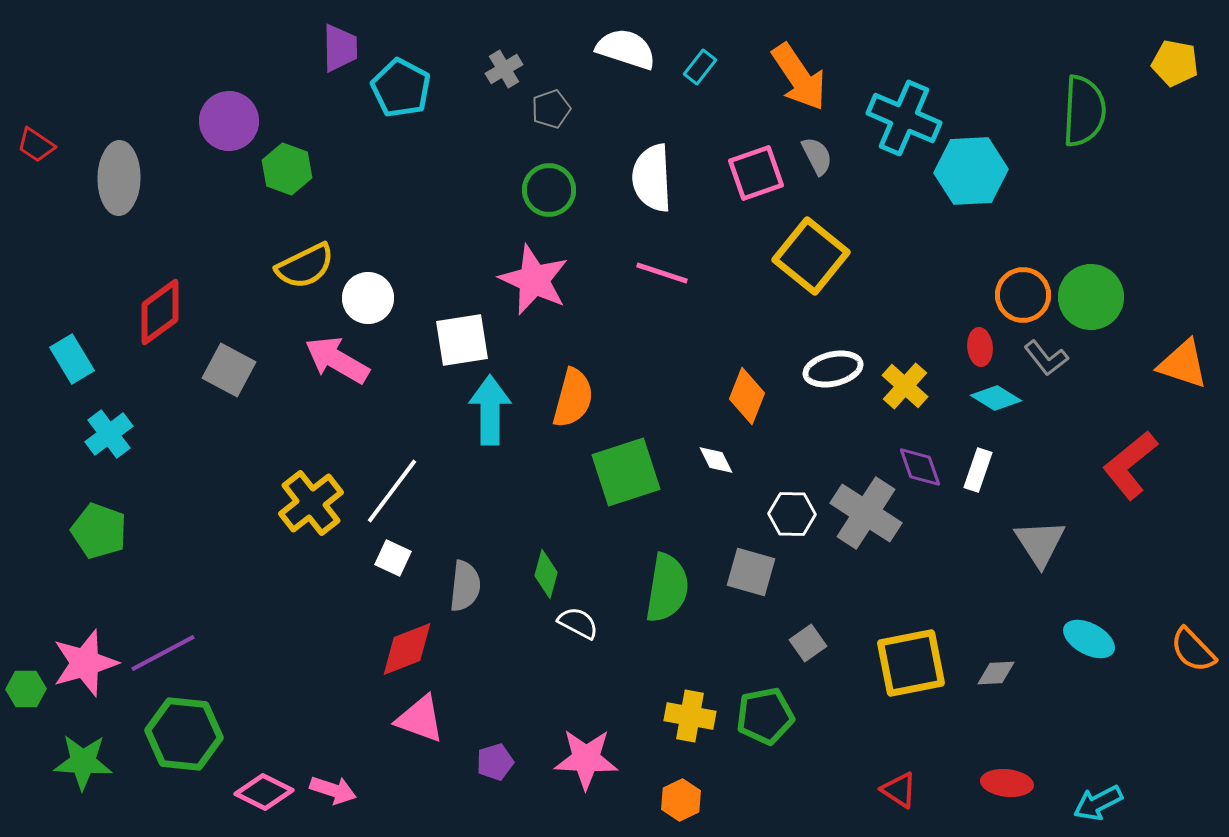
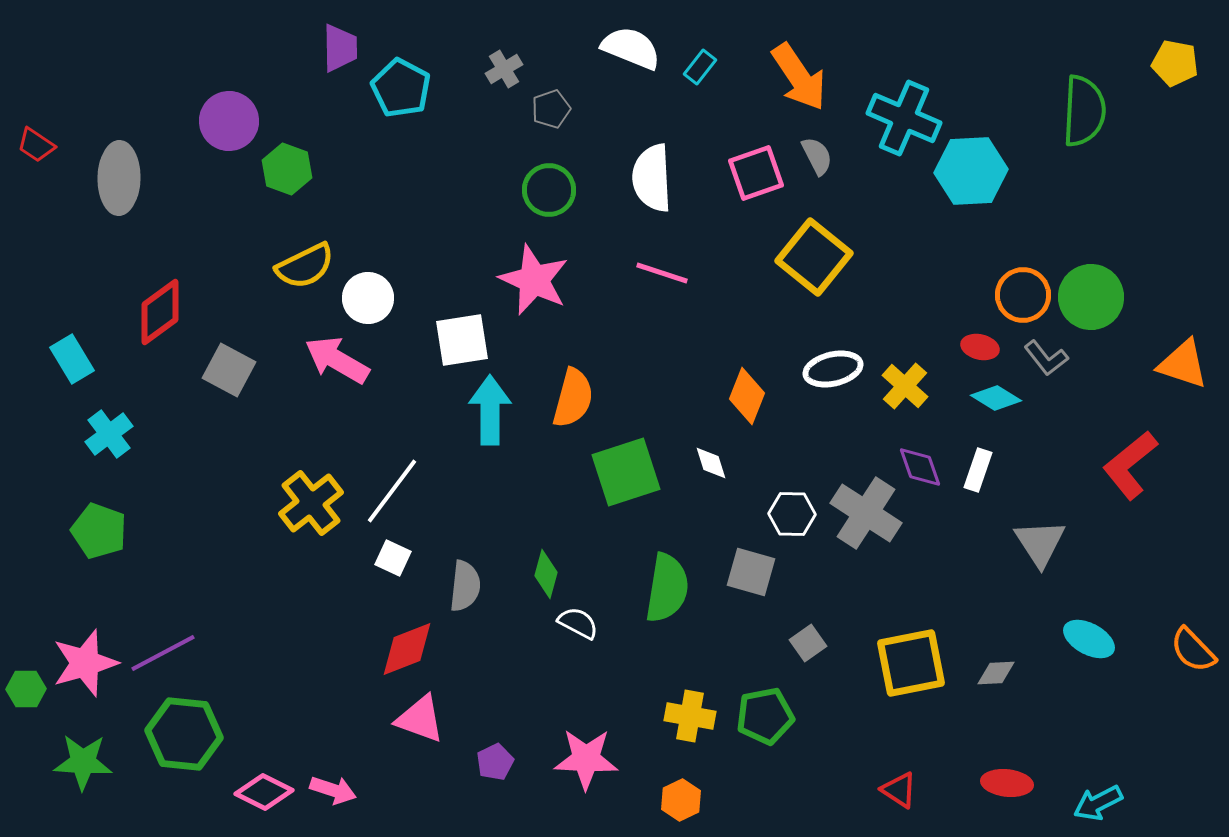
white semicircle at (626, 49): moved 5 px right, 1 px up; rotated 4 degrees clockwise
yellow square at (811, 256): moved 3 px right, 1 px down
red ellipse at (980, 347): rotated 72 degrees counterclockwise
white diamond at (716, 460): moved 5 px left, 3 px down; rotated 9 degrees clockwise
purple pentagon at (495, 762): rotated 9 degrees counterclockwise
